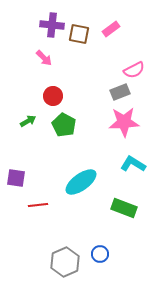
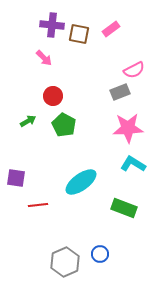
pink star: moved 4 px right, 6 px down
